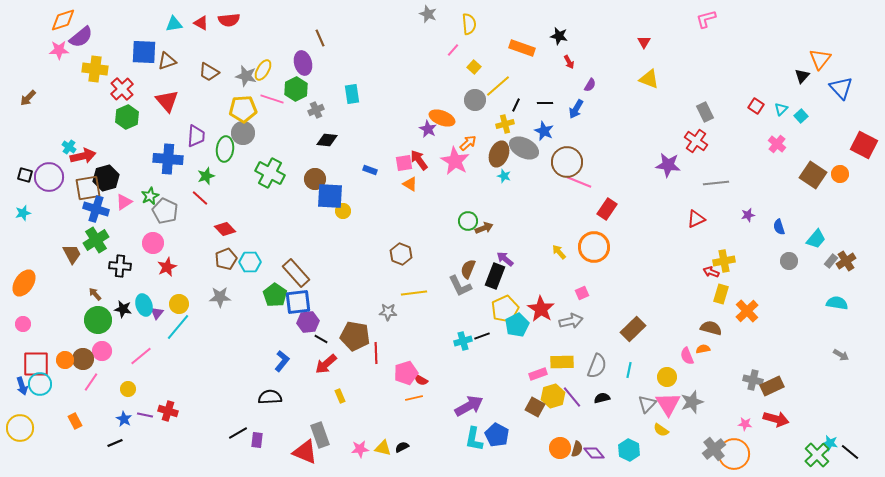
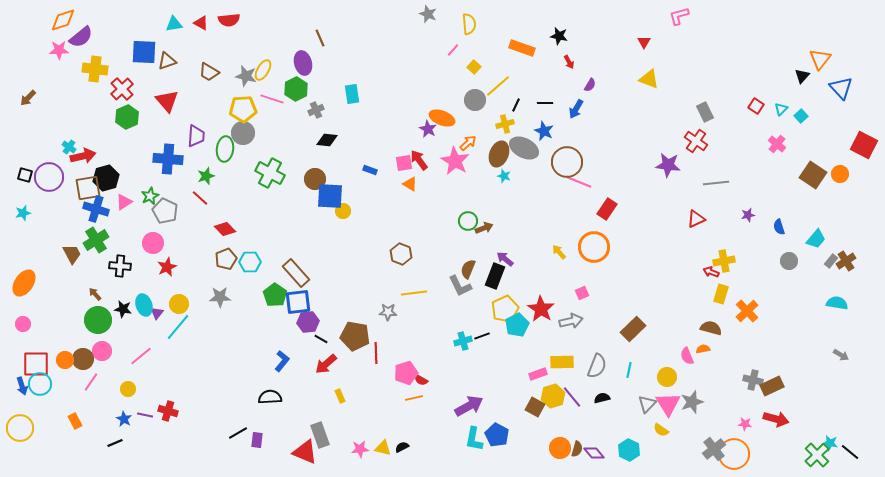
pink L-shape at (706, 19): moved 27 px left, 3 px up
